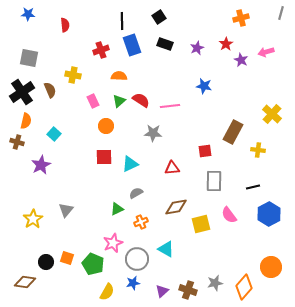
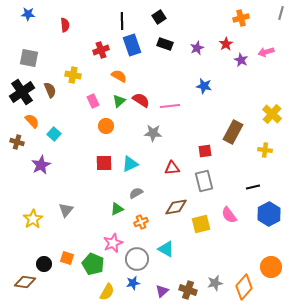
orange semicircle at (119, 76): rotated 28 degrees clockwise
orange semicircle at (26, 121): moved 6 px right; rotated 56 degrees counterclockwise
yellow cross at (258, 150): moved 7 px right
red square at (104, 157): moved 6 px down
gray rectangle at (214, 181): moved 10 px left; rotated 15 degrees counterclockwise
black circle at (46, 262): moved 2 px left, 2 px down
